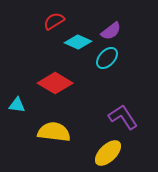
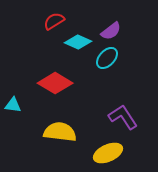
cyan triangle: moved 4 px left
yellow semicircle: moved 6 px right
yellow ellipse: rotated 20 degrees clockwise
